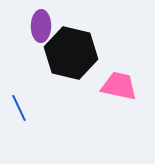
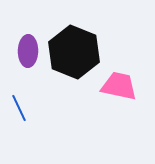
purple ellipse: moved 13 px left, 25 px down
black hexagon: moved 3 px right, 1 px up; rotated 9 degrees clockwise
